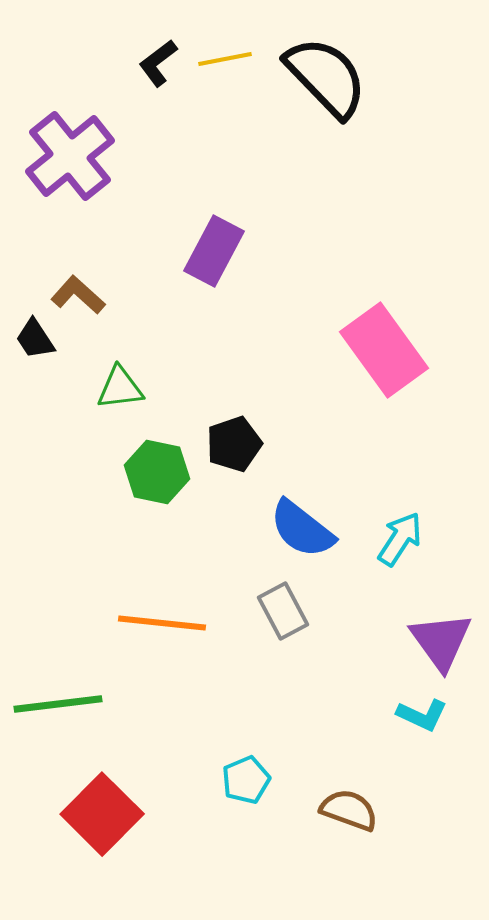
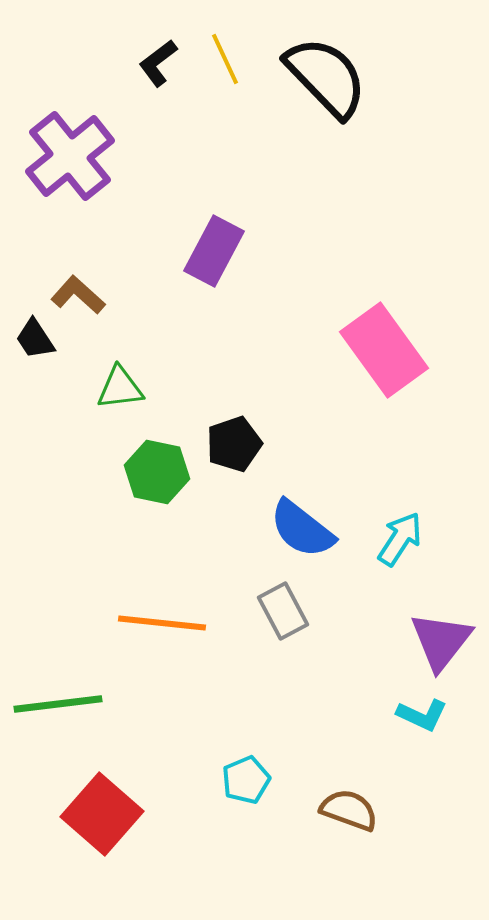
yellow line: rotated 76 degrees clockwise
purple triangle: rotated 14 degrees clockwise
red square: rotated 4 degrees counterclockwise
